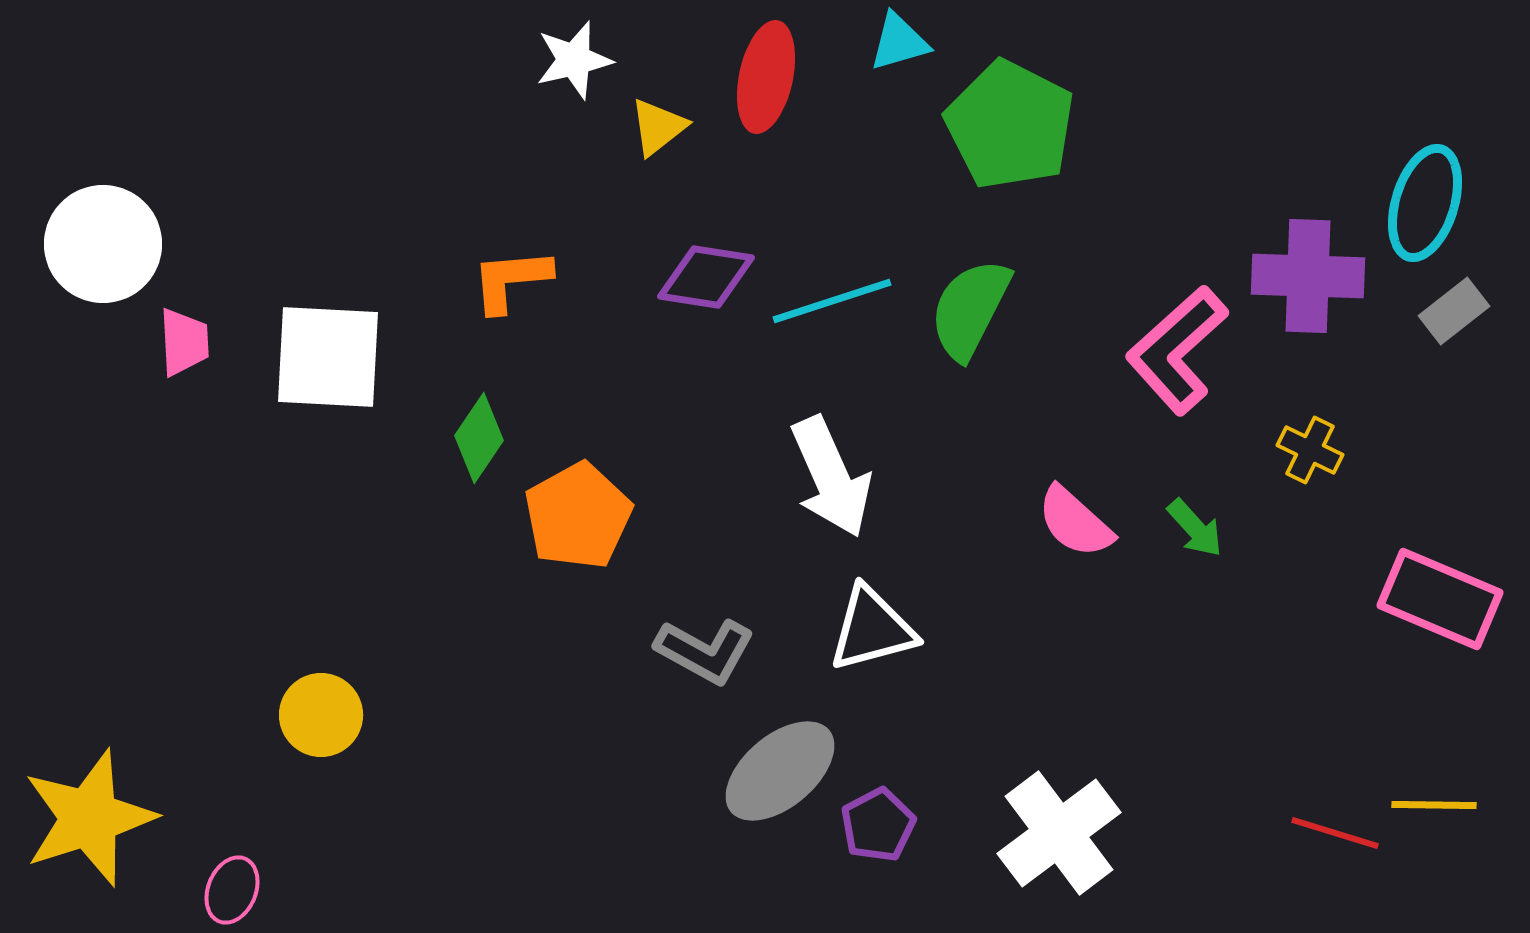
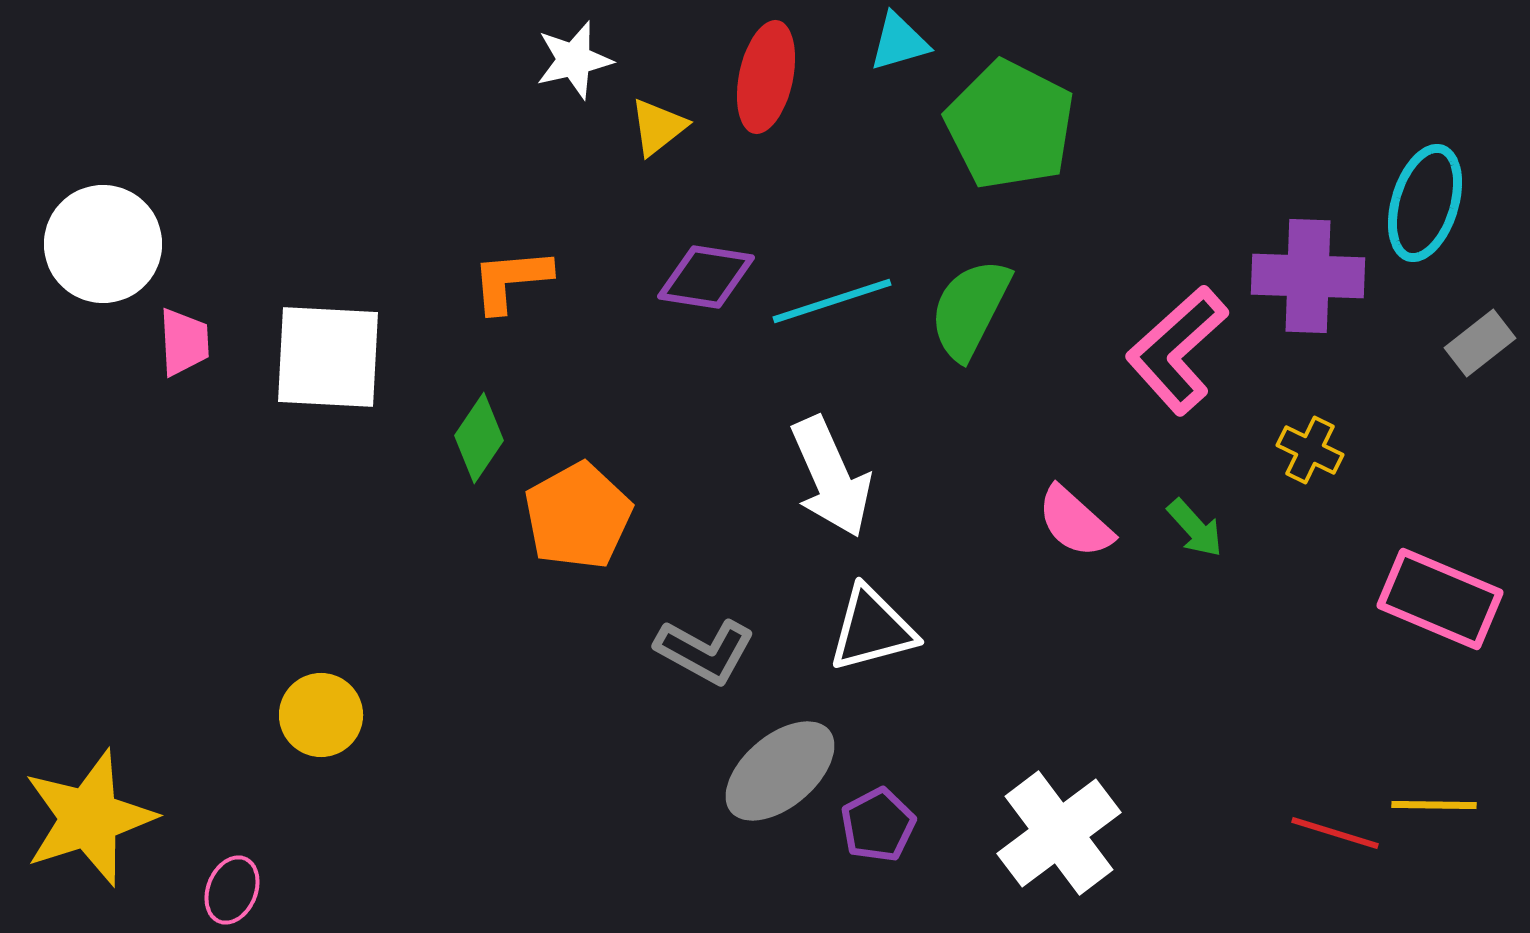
gray rectangle: moved 26 px right, 32 px down
